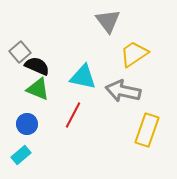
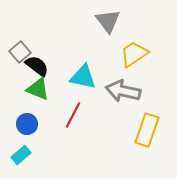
black semicircle: rotated 15 degrees clockwise
